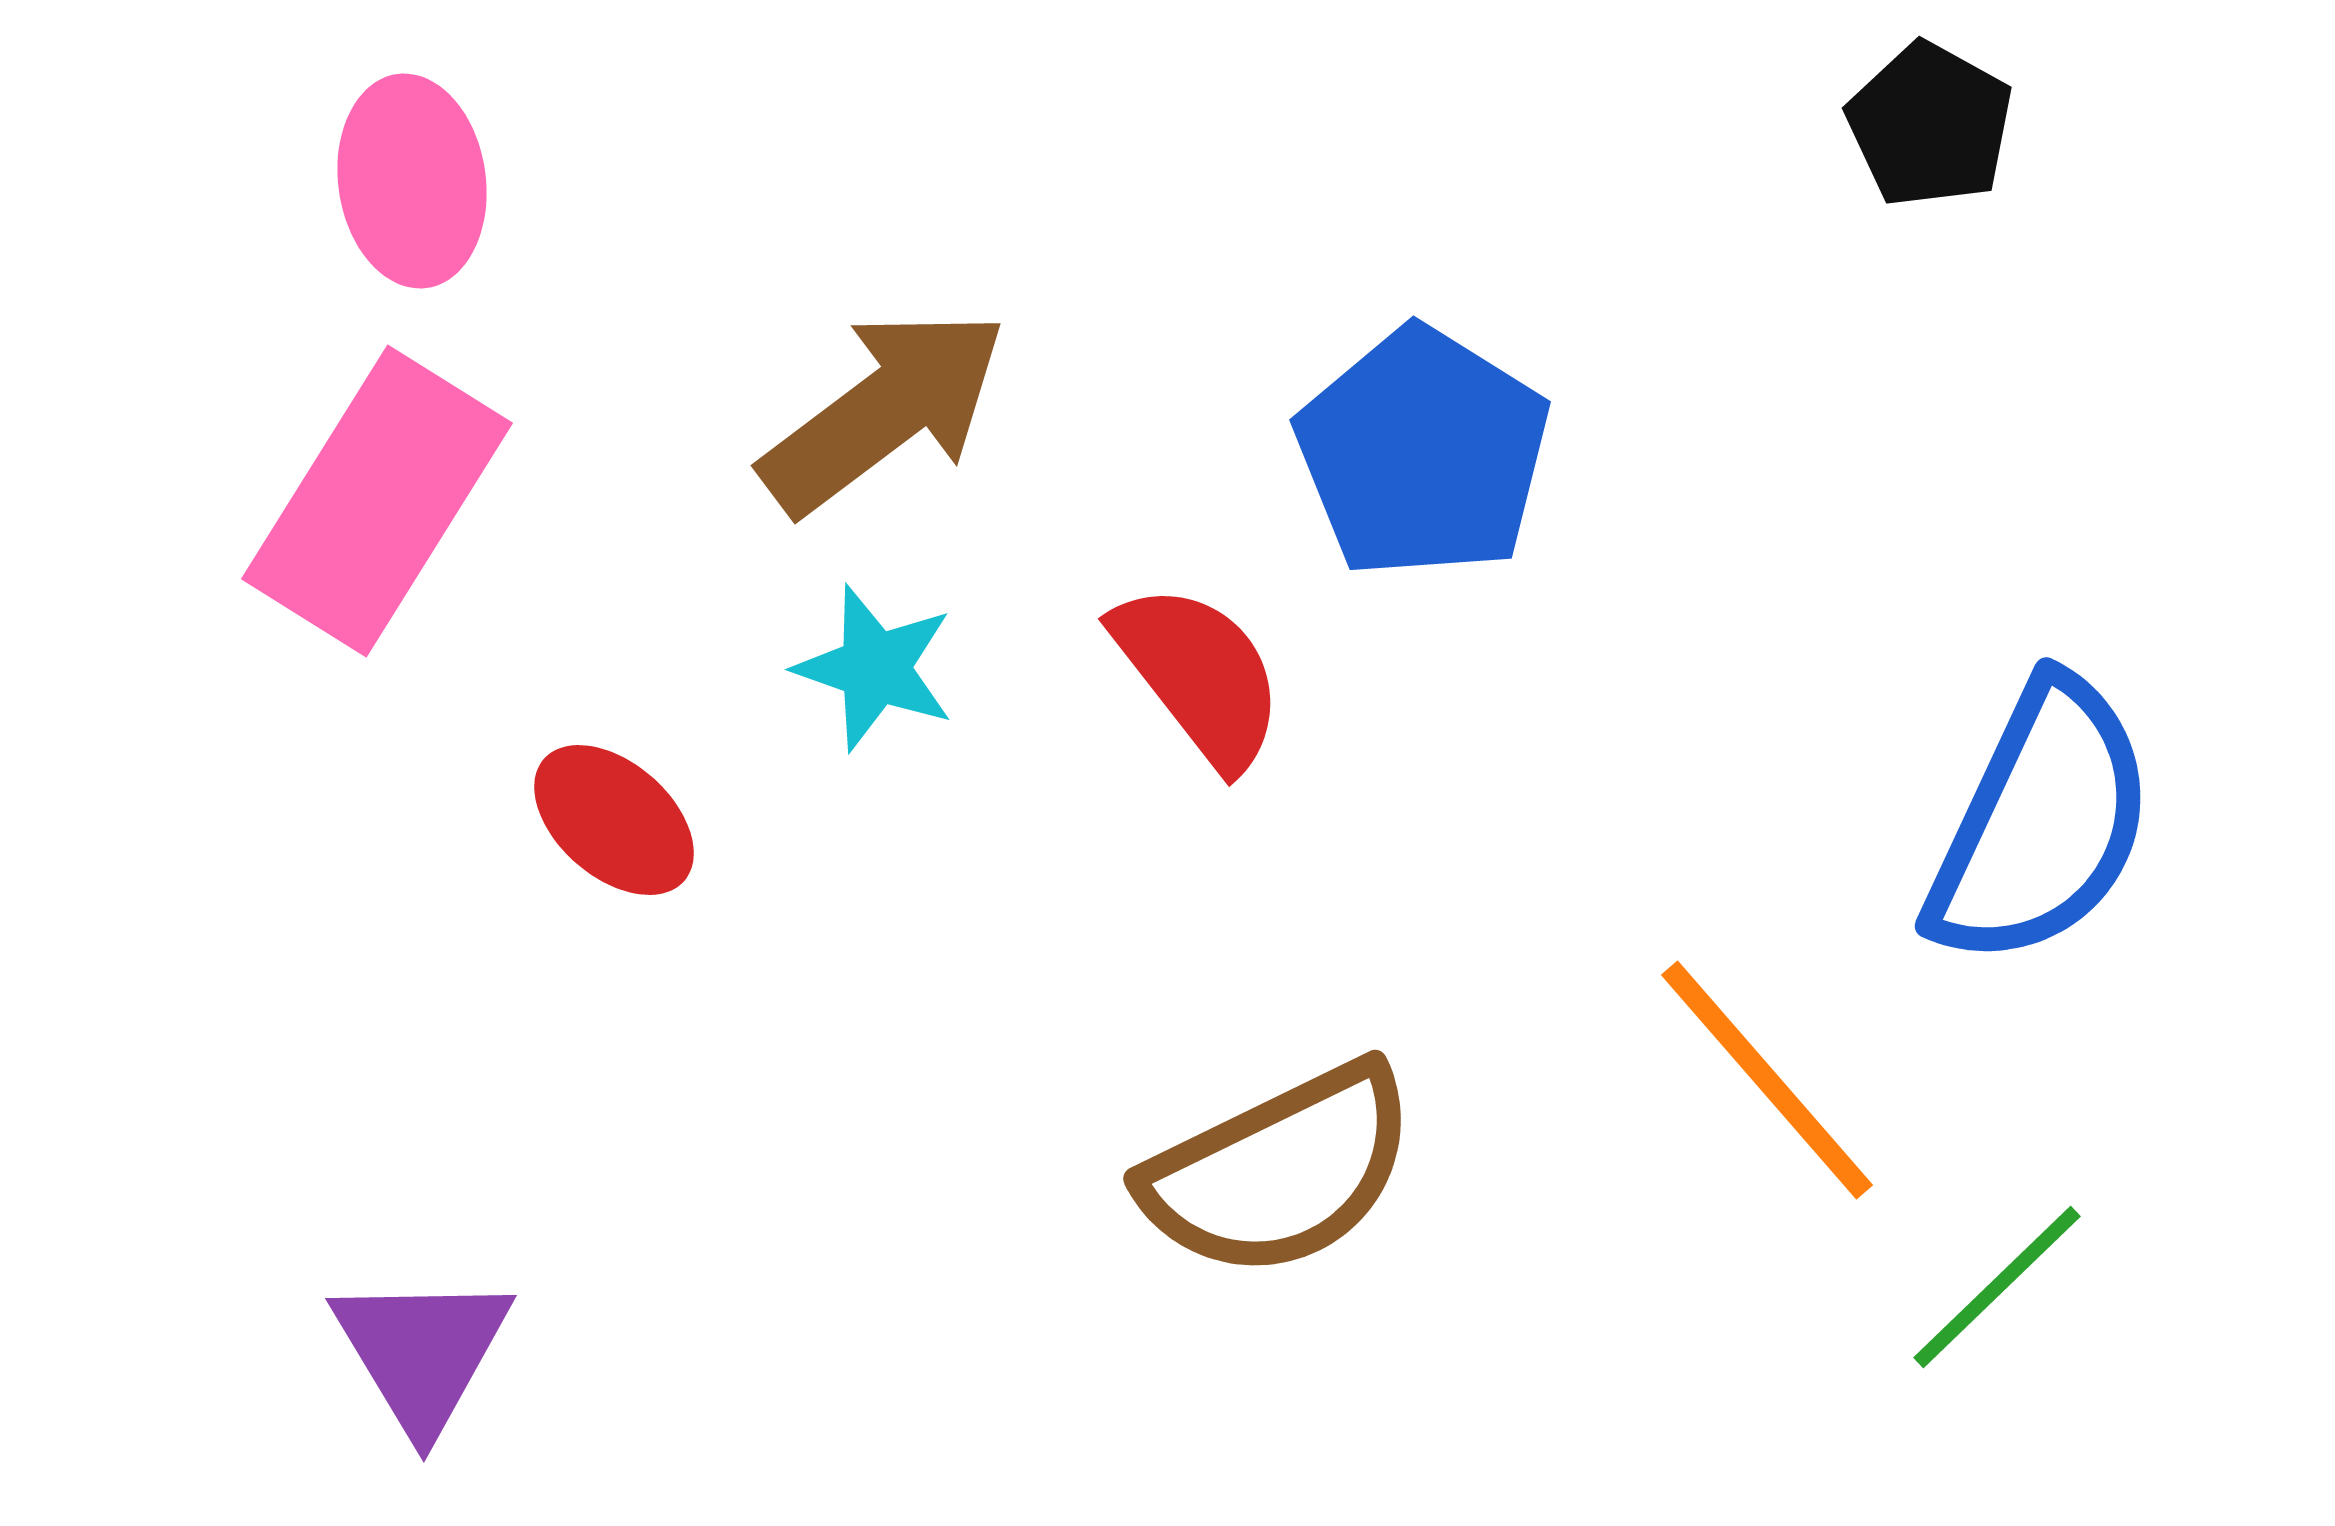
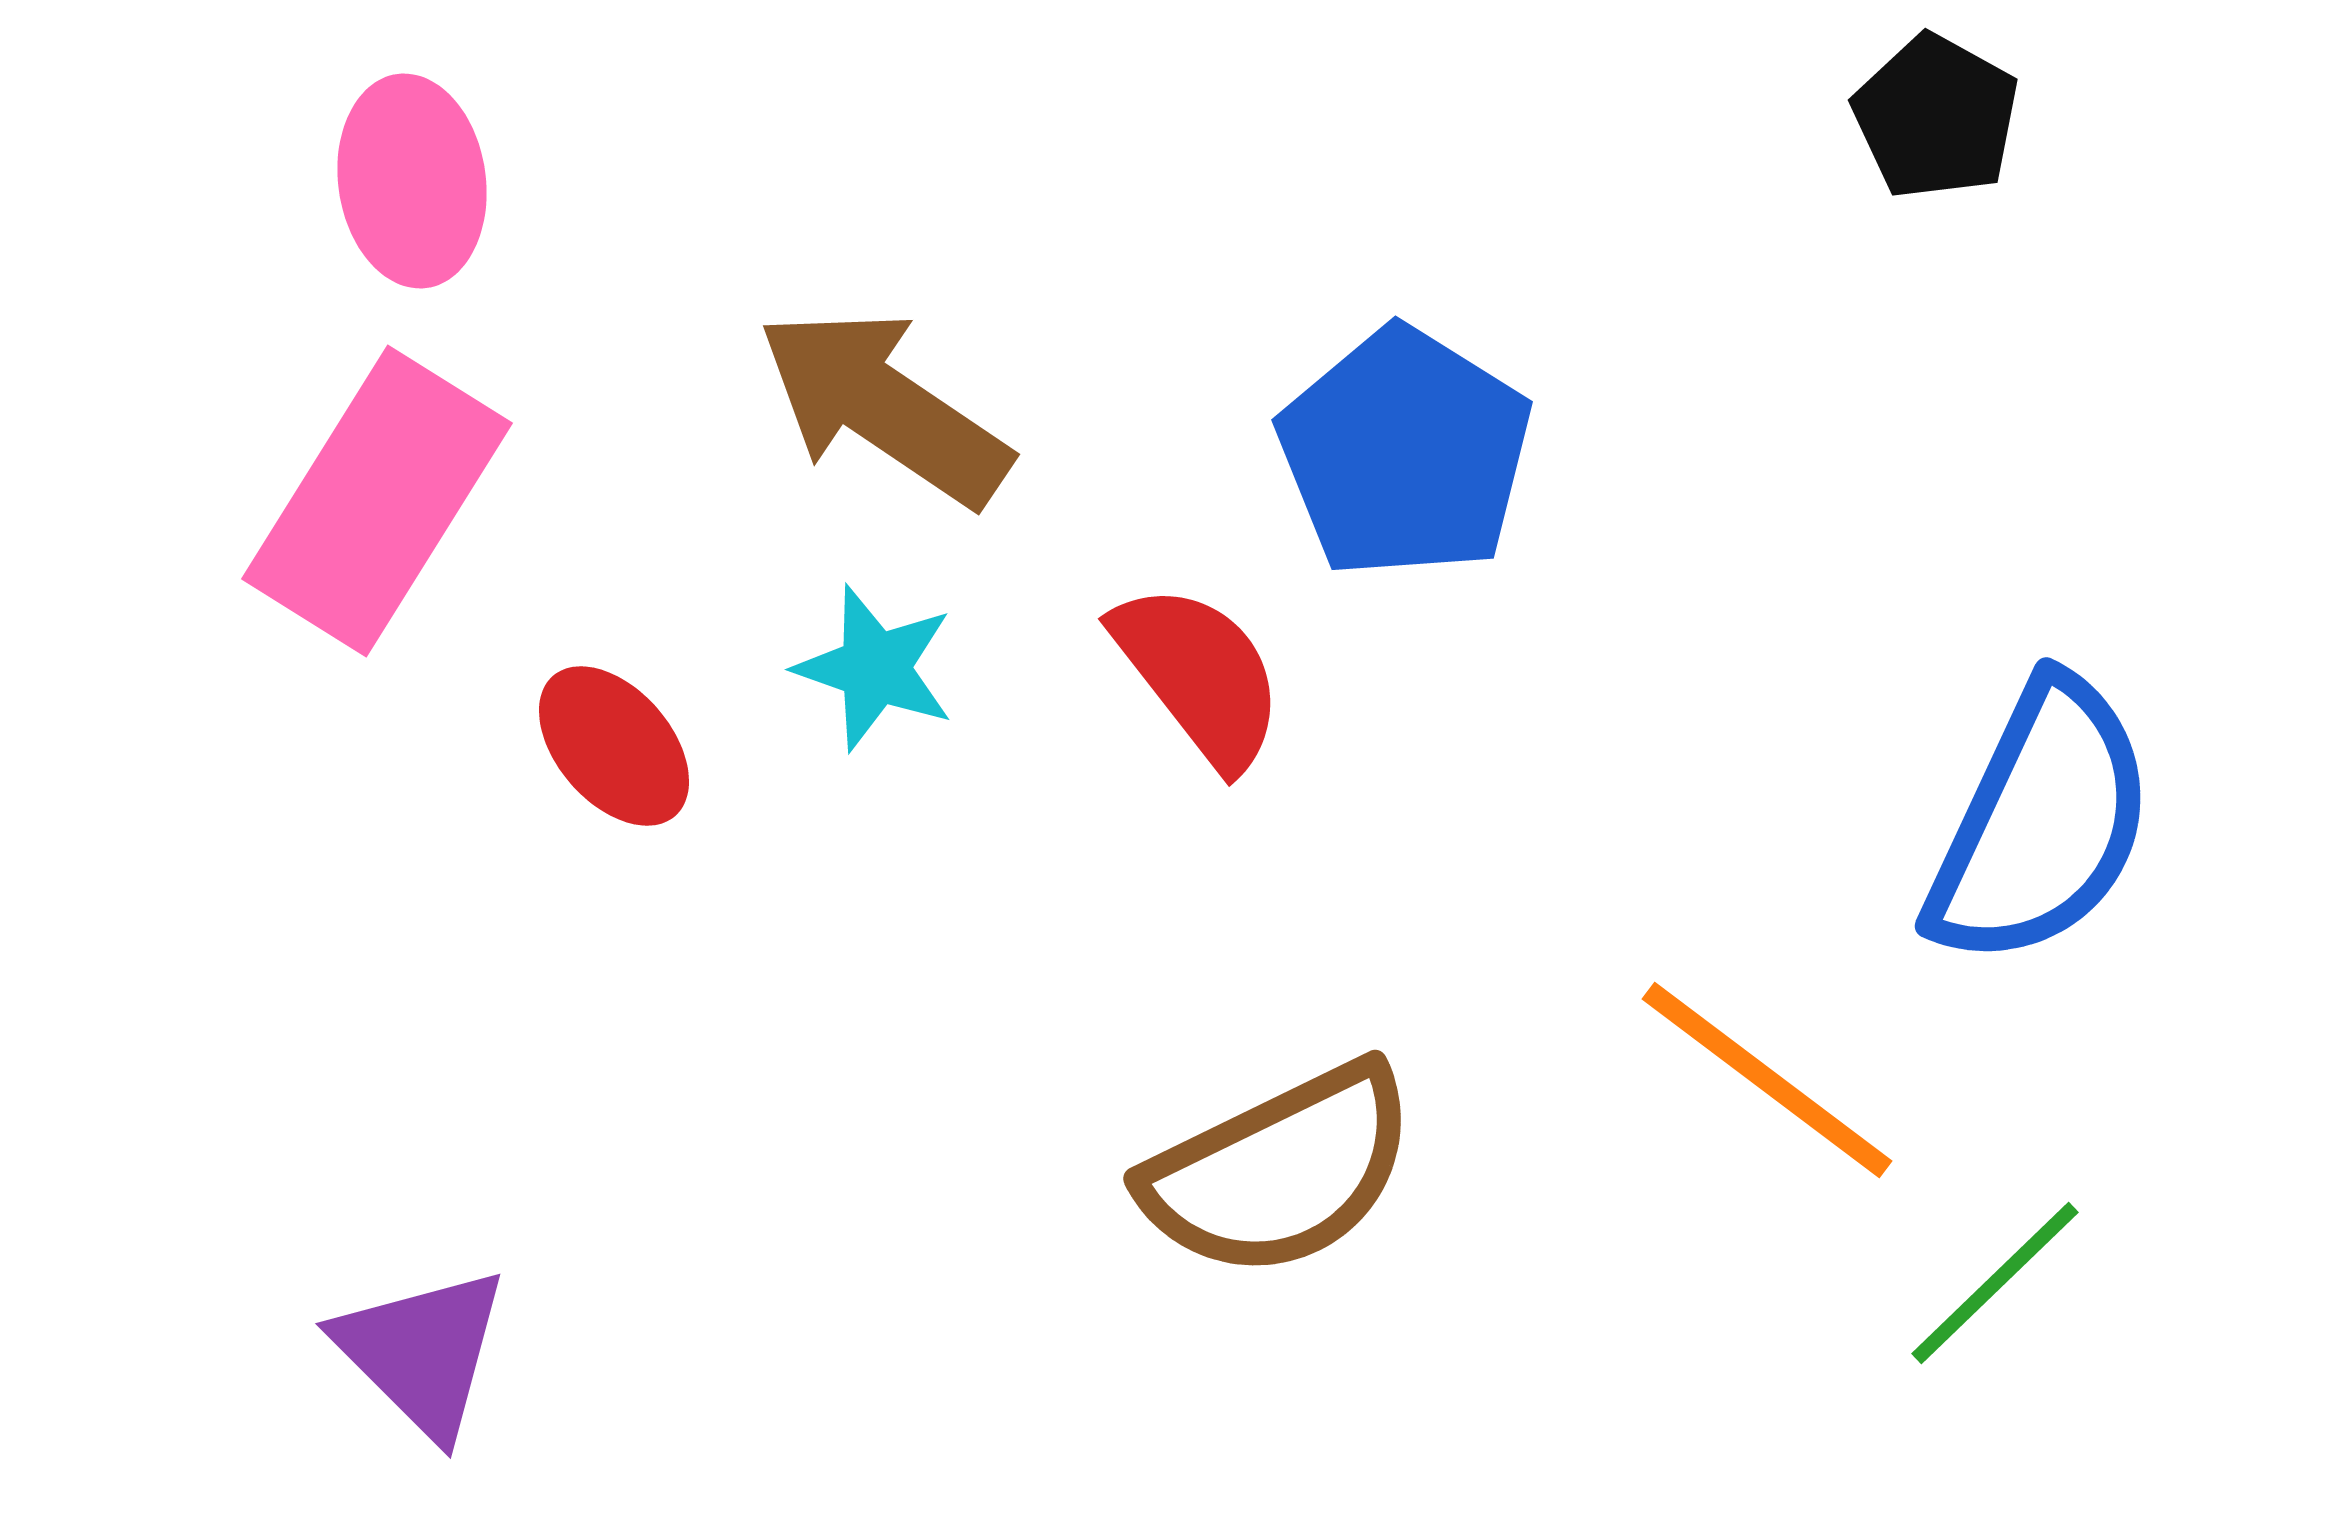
black pentagon: moved 6 px right, 8 px up
brown arrow: moved 4 px up; rotated 109 degrees counterclockwise
blue pentagon: moved 18 px left
red ellipse: moved 74 px up; rotated 8 degrees clockwise
orange line: rotated 12 degrees counterclockwise
green line: moved 2 px left, 4 px up
purple triangle: rotated 14 degrees counterclockwise
